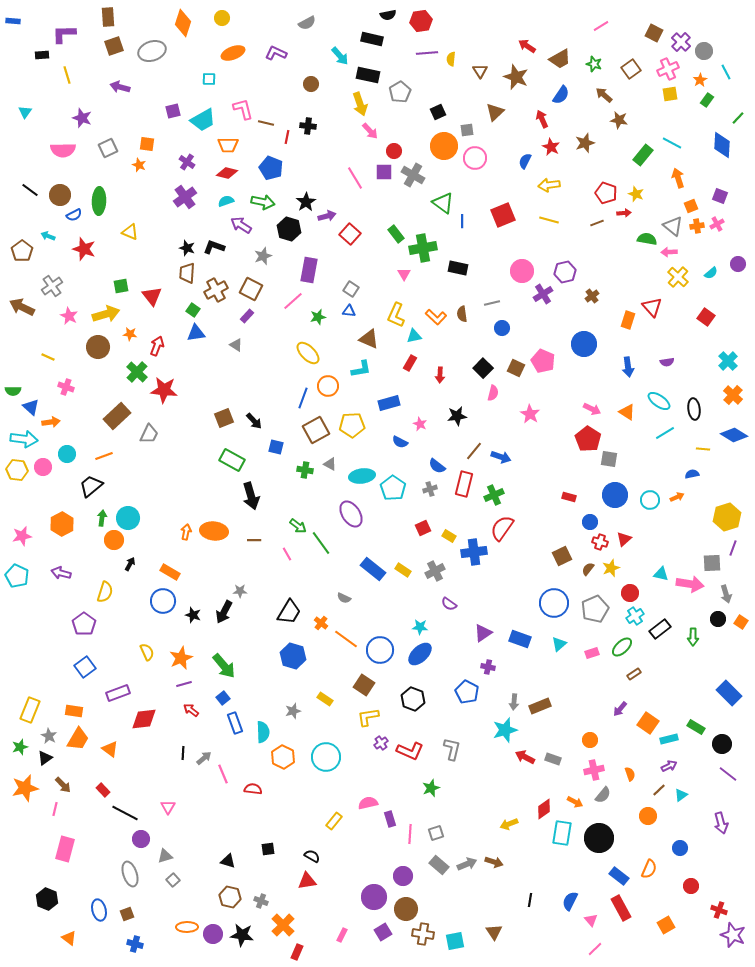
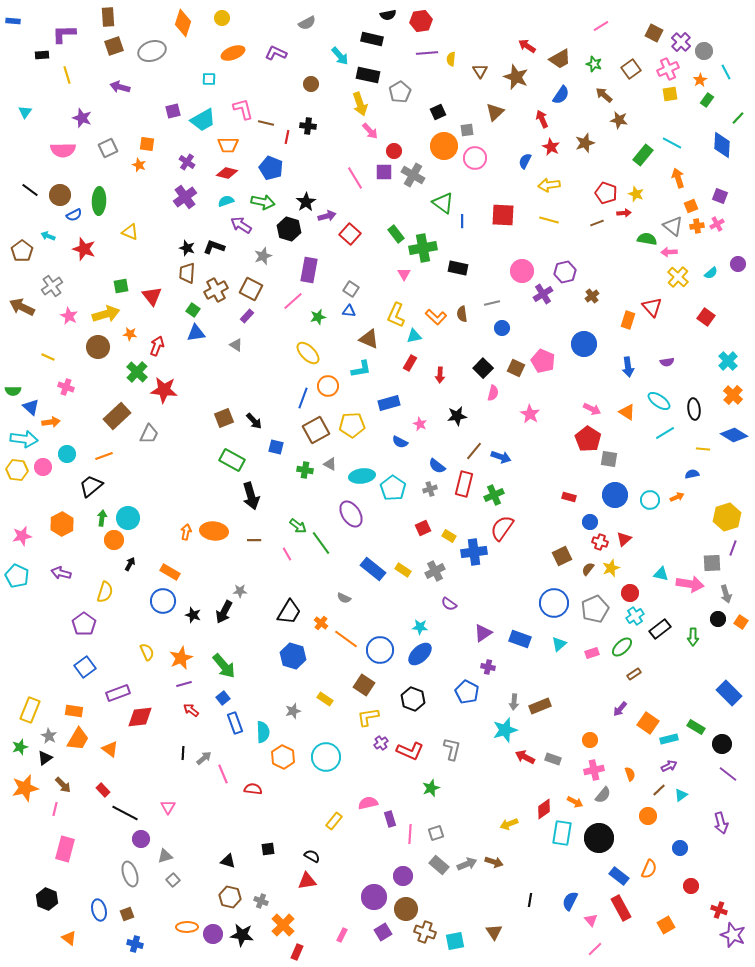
red square at (503, 215): rotated 25 degrees clockwise
red diamond at (144, 719): moved 4 px left, 2 px up
brown cross at (423, 934): moved 2 px right, 2 px up; rotated 10 degrees clockwise
